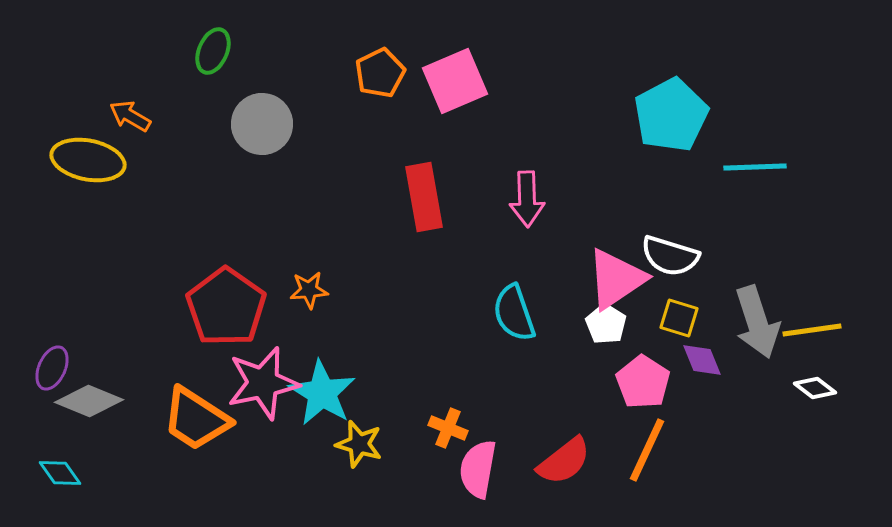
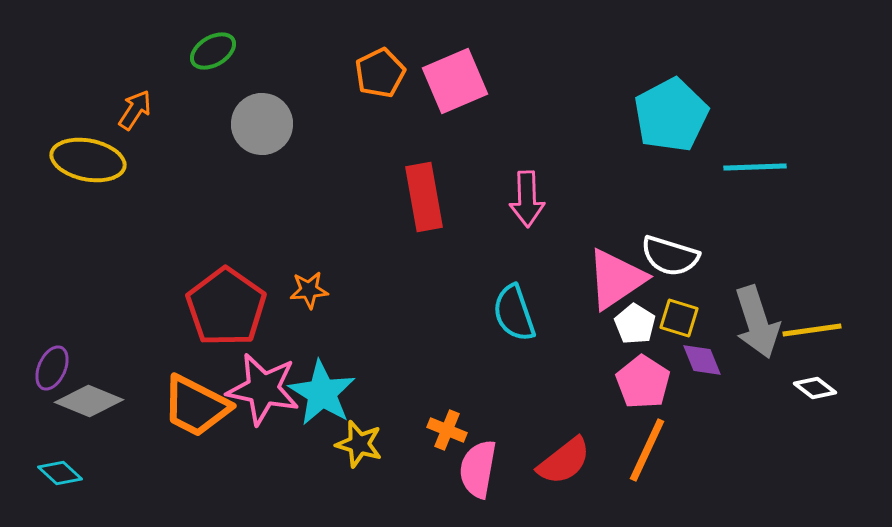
green ellipse: rotated 36 degrees clockwise
orange arrow: moved 5 px right, 6 px up; rotated 93 degrees clockwise
white pentagon: moved 29 px right
pink star: moved 6 px down; rotated 24 degrees clockwise
orange trapezoid: moved 13 px up; rotated 6 degrees counterclockwise
orange cross: moved 1 px left, 2 px down
cyan diamond: rotated 12 degrees counterclockwise
